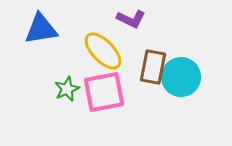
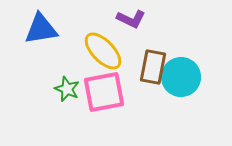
green star: rotated 25 degrees counterclockwise
